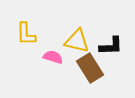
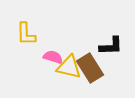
yellow triangle: moved 8 px left, 26 px down
